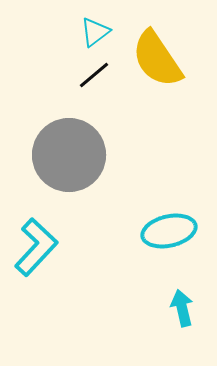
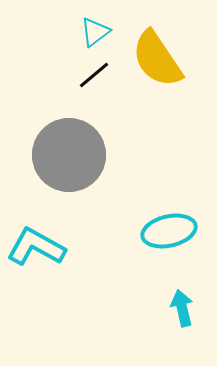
cyan L-shape: rotated 104 degrees counterclockwise
